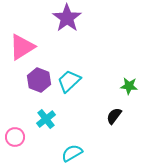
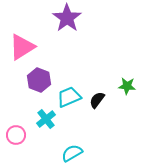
cyan trapezoid: moved 16 px down; rotated 20 degrees clockwise
green star: moved 2 px left
black semicircle: moved 17 px left, 16 px up
pink circle: moved 1 px right, 2 px up
